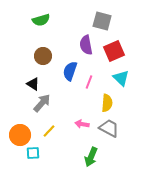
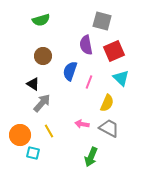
yellow semicircle: rotated 18 degrees clockwise
yellow line: rotated 72 degrees counterclockwise
cyan square: rotated 16 degrees clockwise
